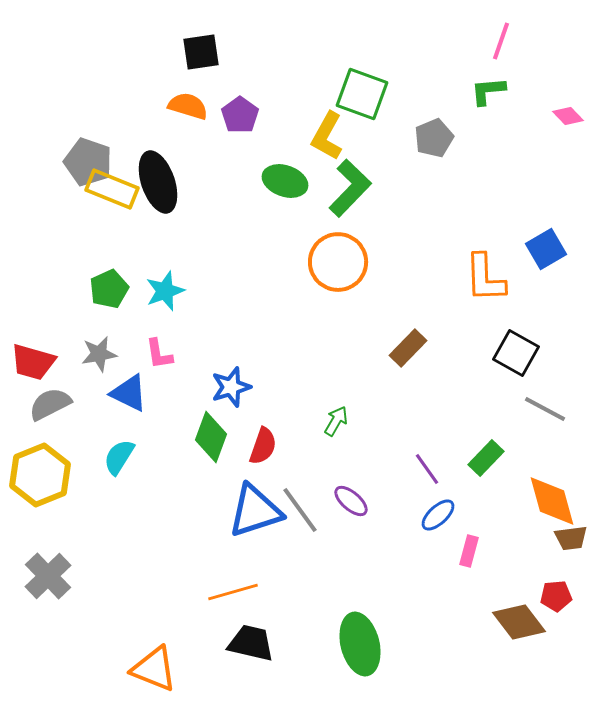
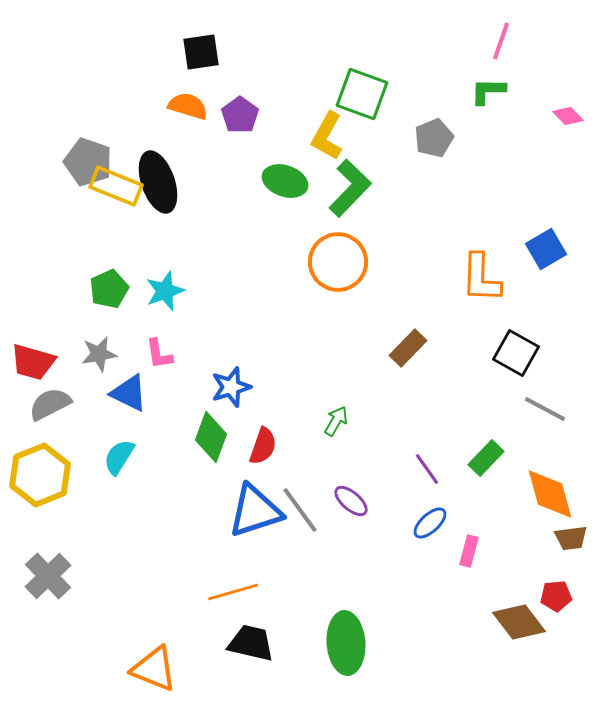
green L-shape at (488, 91): rotated 6 degrees clockwise
yellow rectangle at (112, 189): moved 4 px right, 3 px up
orange L-shape at (485, 278): moved 4 px left; rotated 4 degrees clockwise
orange diamond at (552, 501): moved 2 px left, 7 px up
blue ellipse at (438, 515): moved 8 px left, 8 px down
green ellipse at (360, 644): moved 14 px left, 1 px up; rotated 10 degrees clockwise
